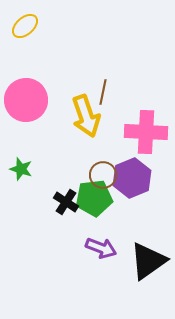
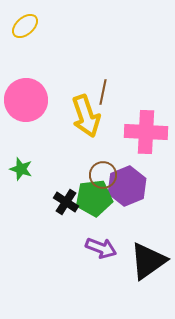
purple hexagon: moved 5 px left, 8 px down
